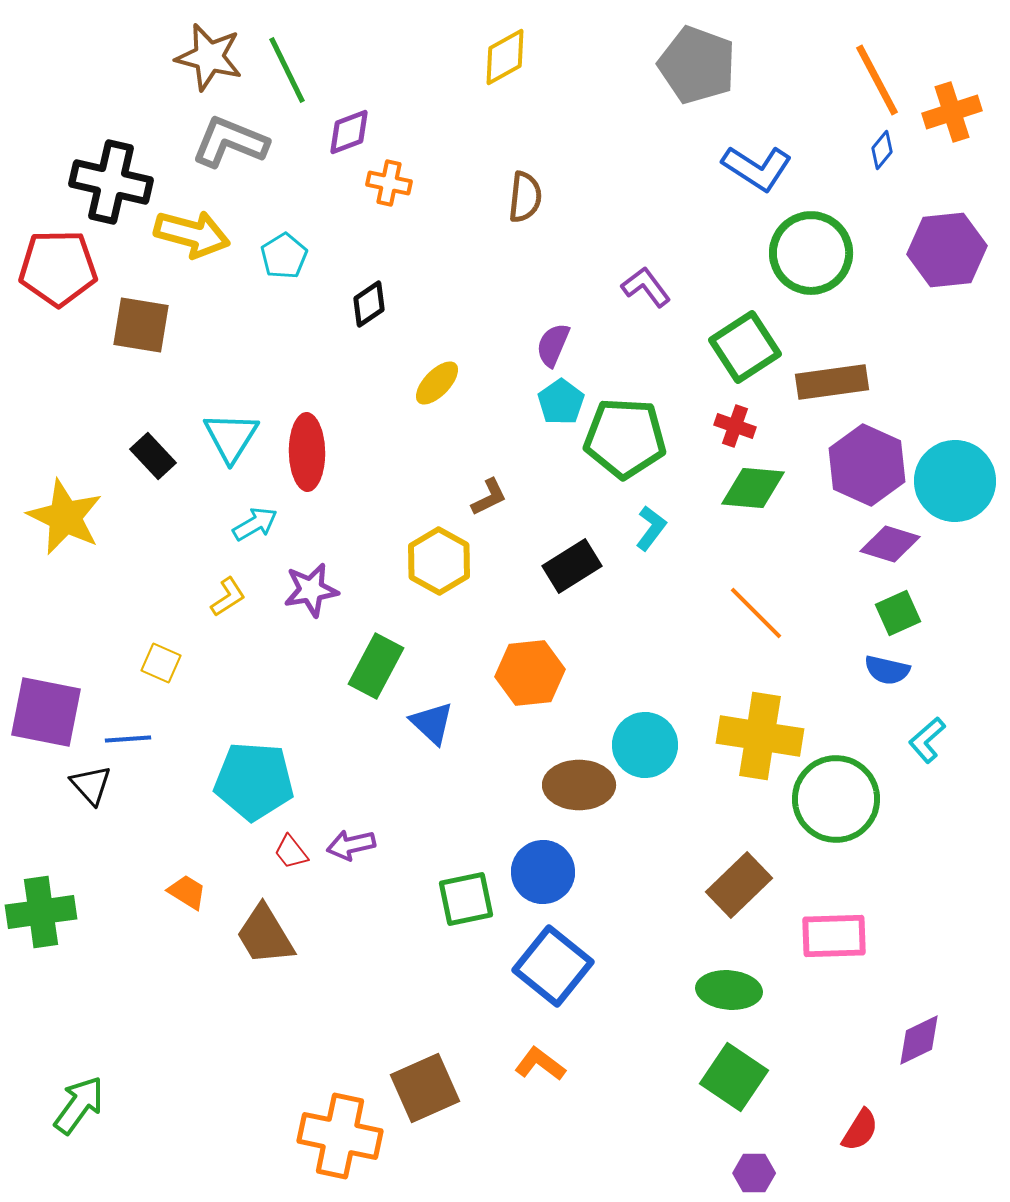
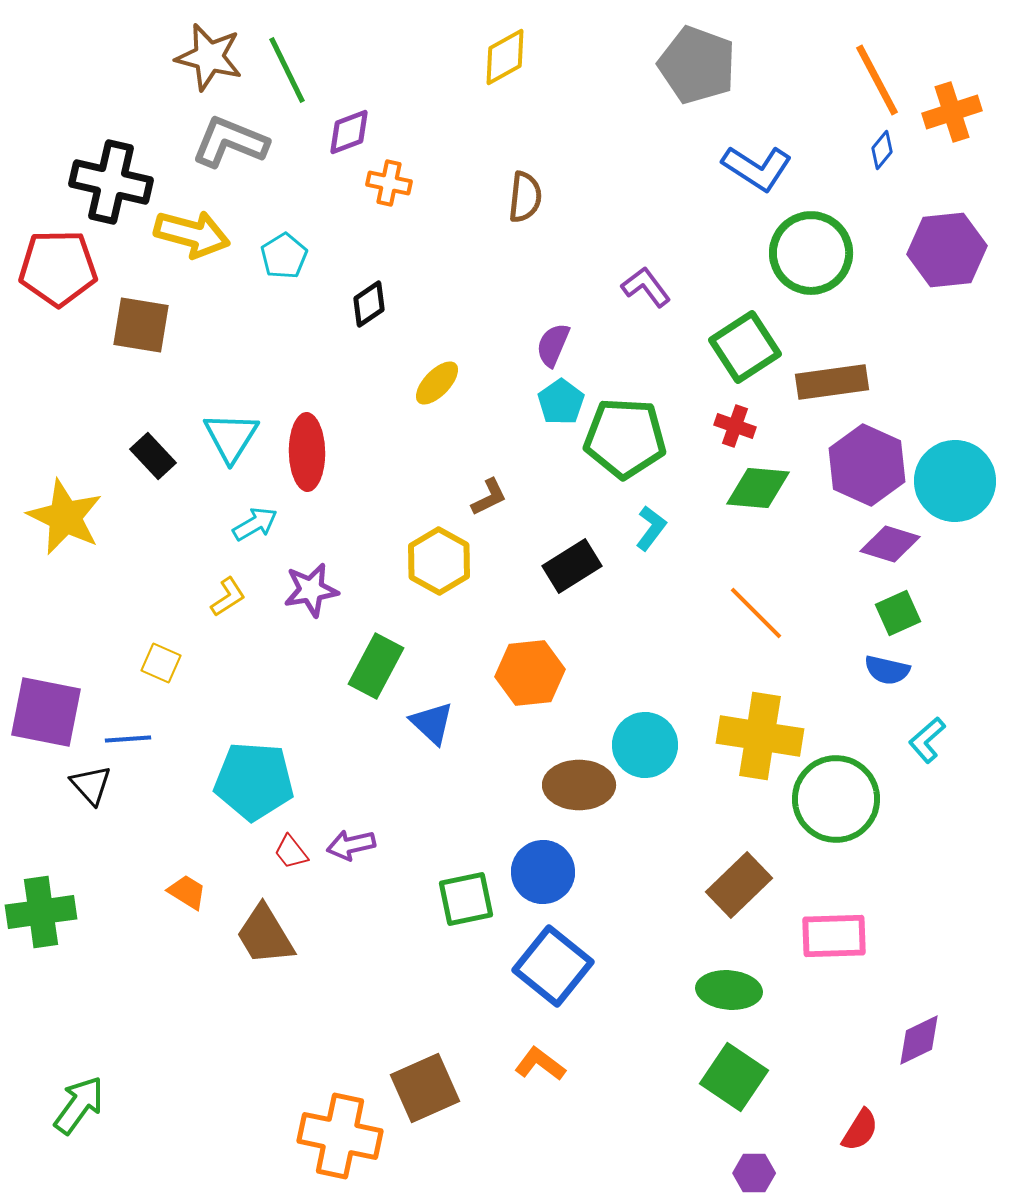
green diamond at (753, 488): moved 5 px right
